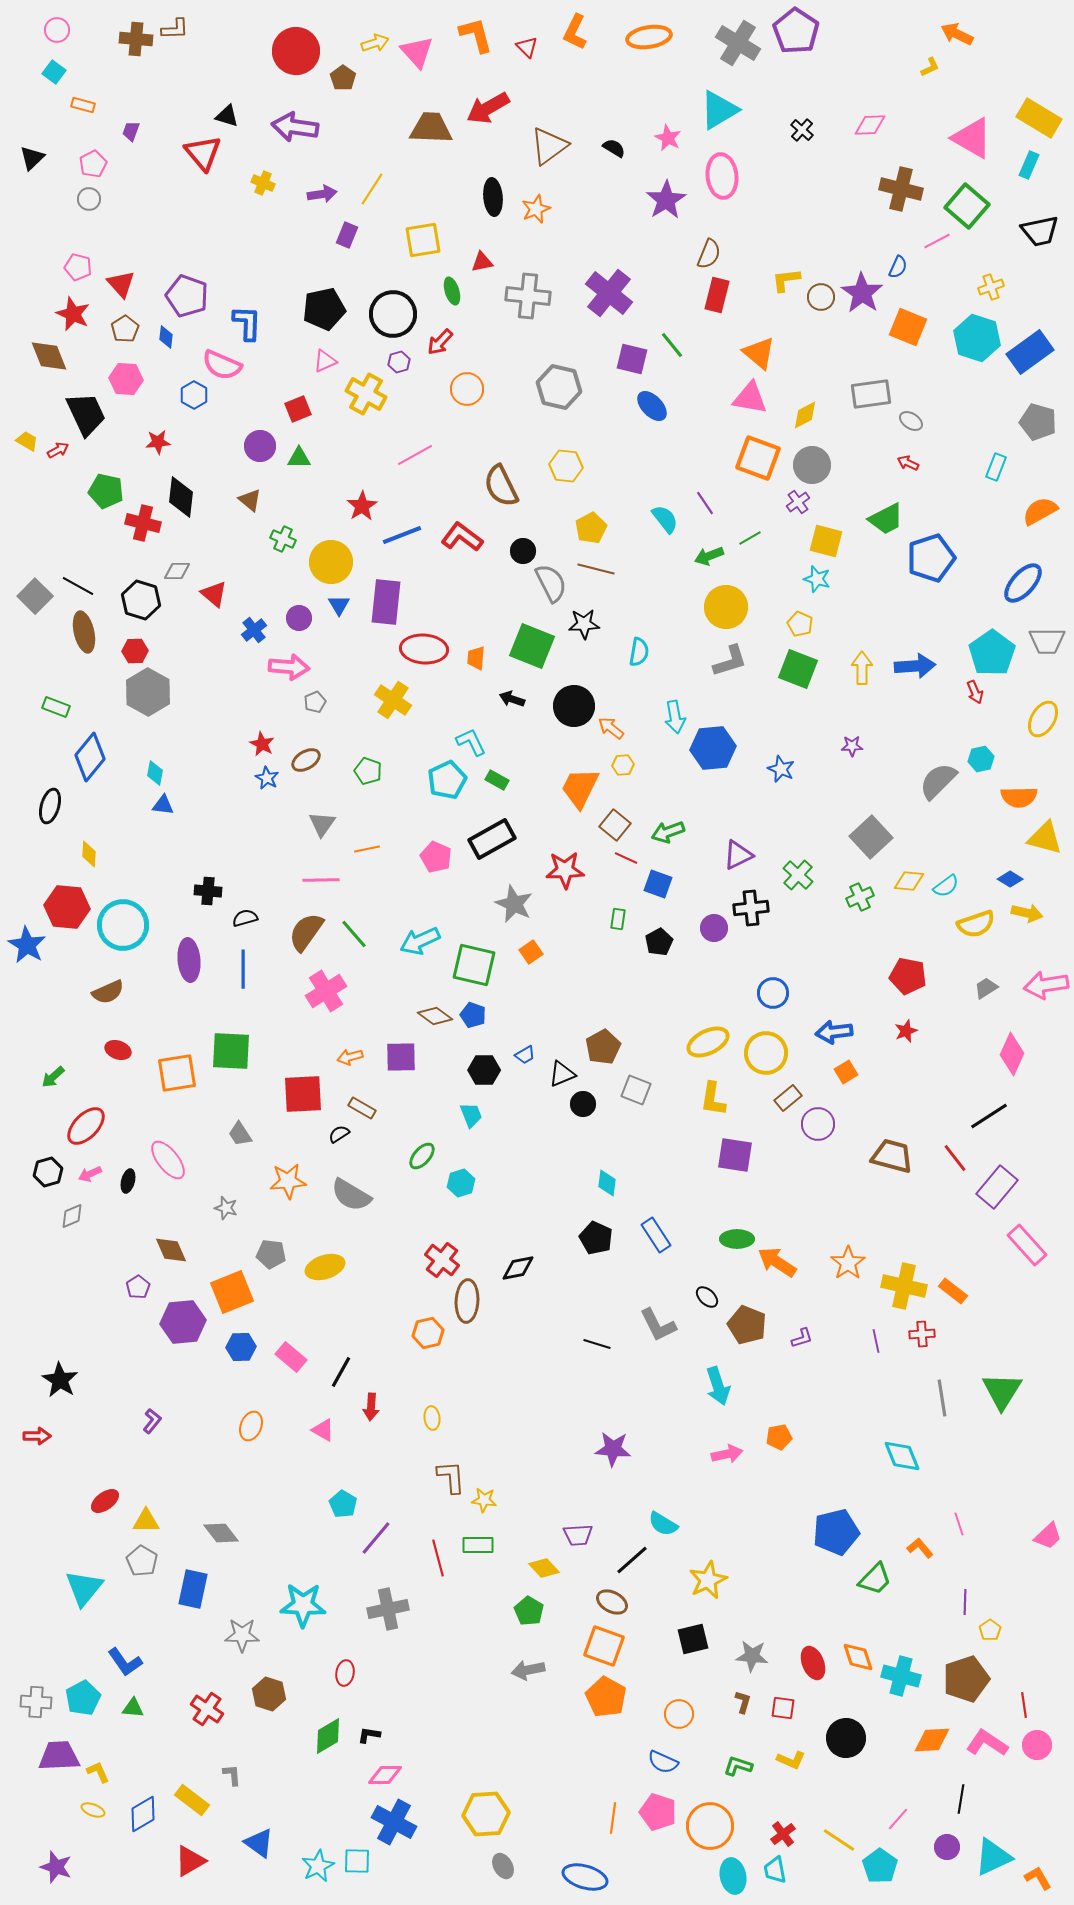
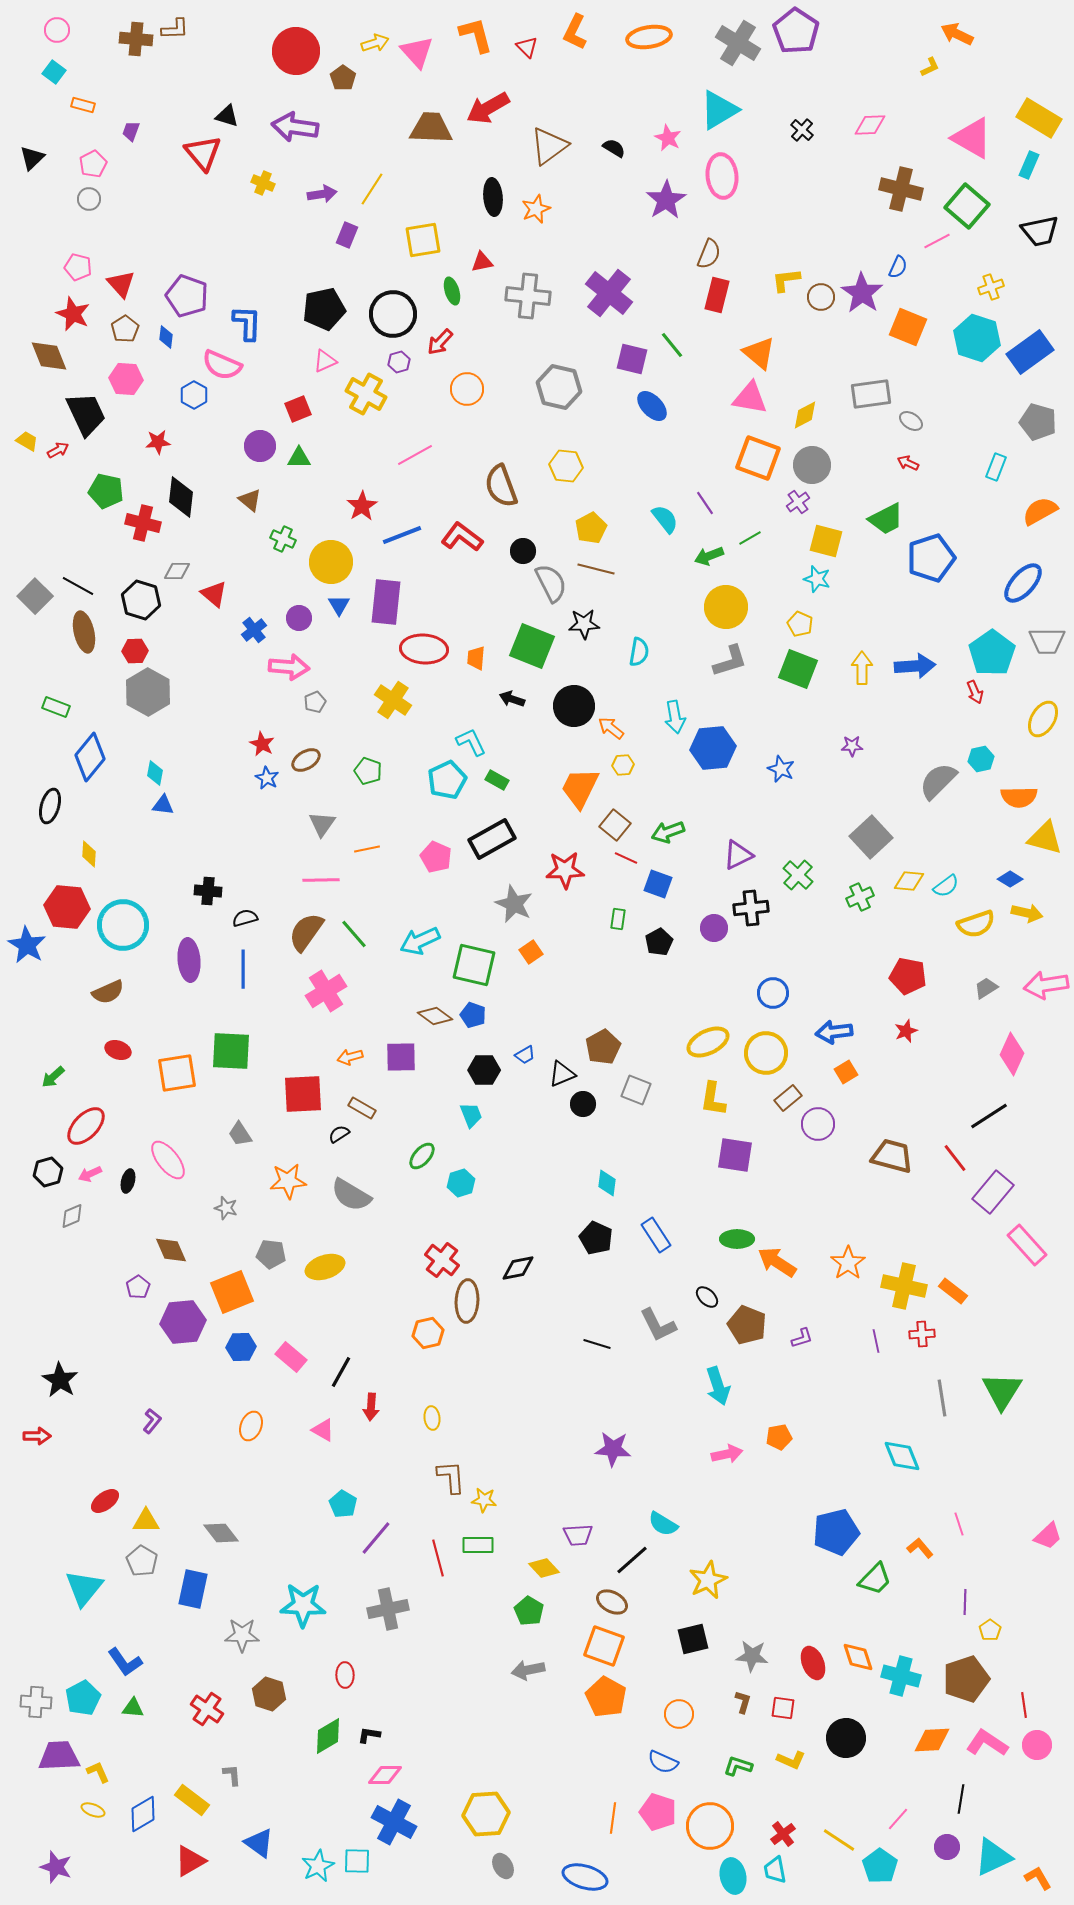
brown semicircle at (501, 486): rotated 6 degrees clockwise
purple rectangle at (997, 1187): moved 4 px left, 5 px down
red ellipse at (345, 1673): moved 2 px down; rotated 10 degrees counterclockwise
